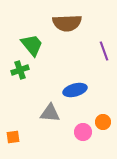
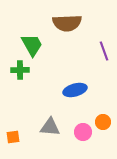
green trapezoid: rotated 10 degrees clockwise
green cross: rotated 18 degrees clockwise
gray triangle: moved 14 px down
